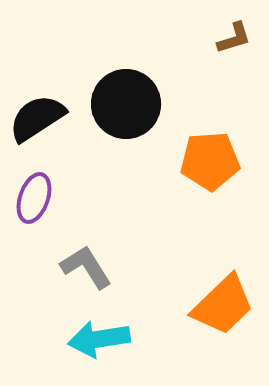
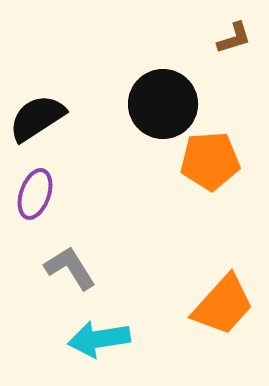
black circle: moved 37 px right
purple ellipse: moved 1 px right, 4 px up
gray L-shape: moved 16 px left, 1 px down
orange trapezoid: rotated 4 degrees counterclockwise
